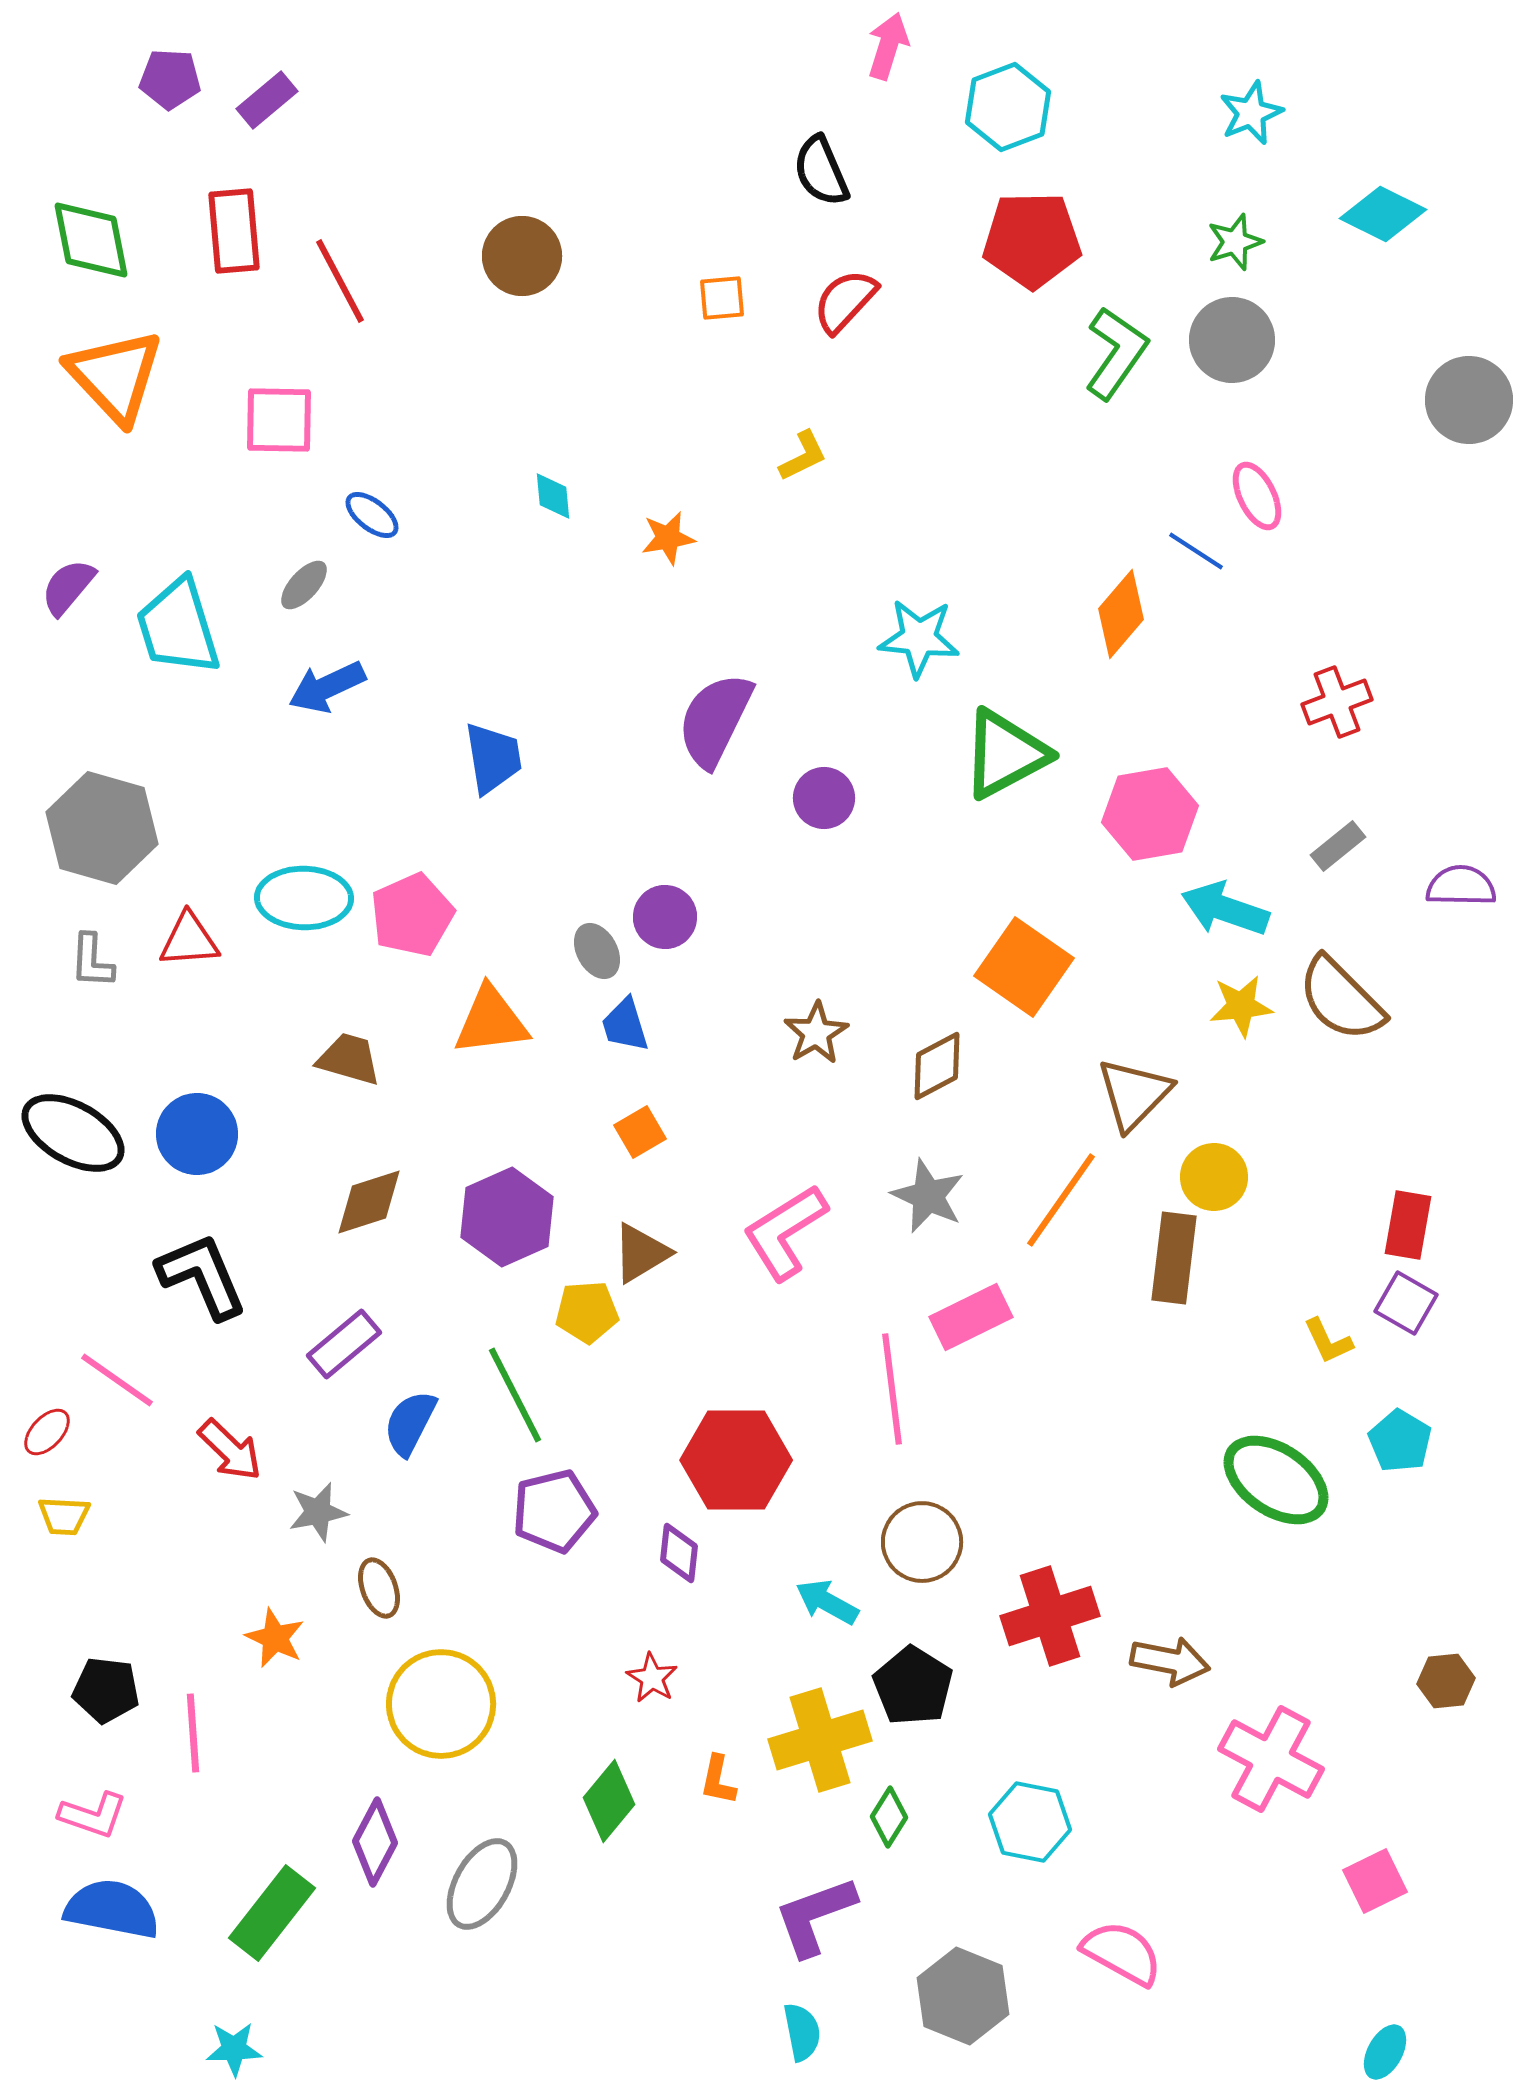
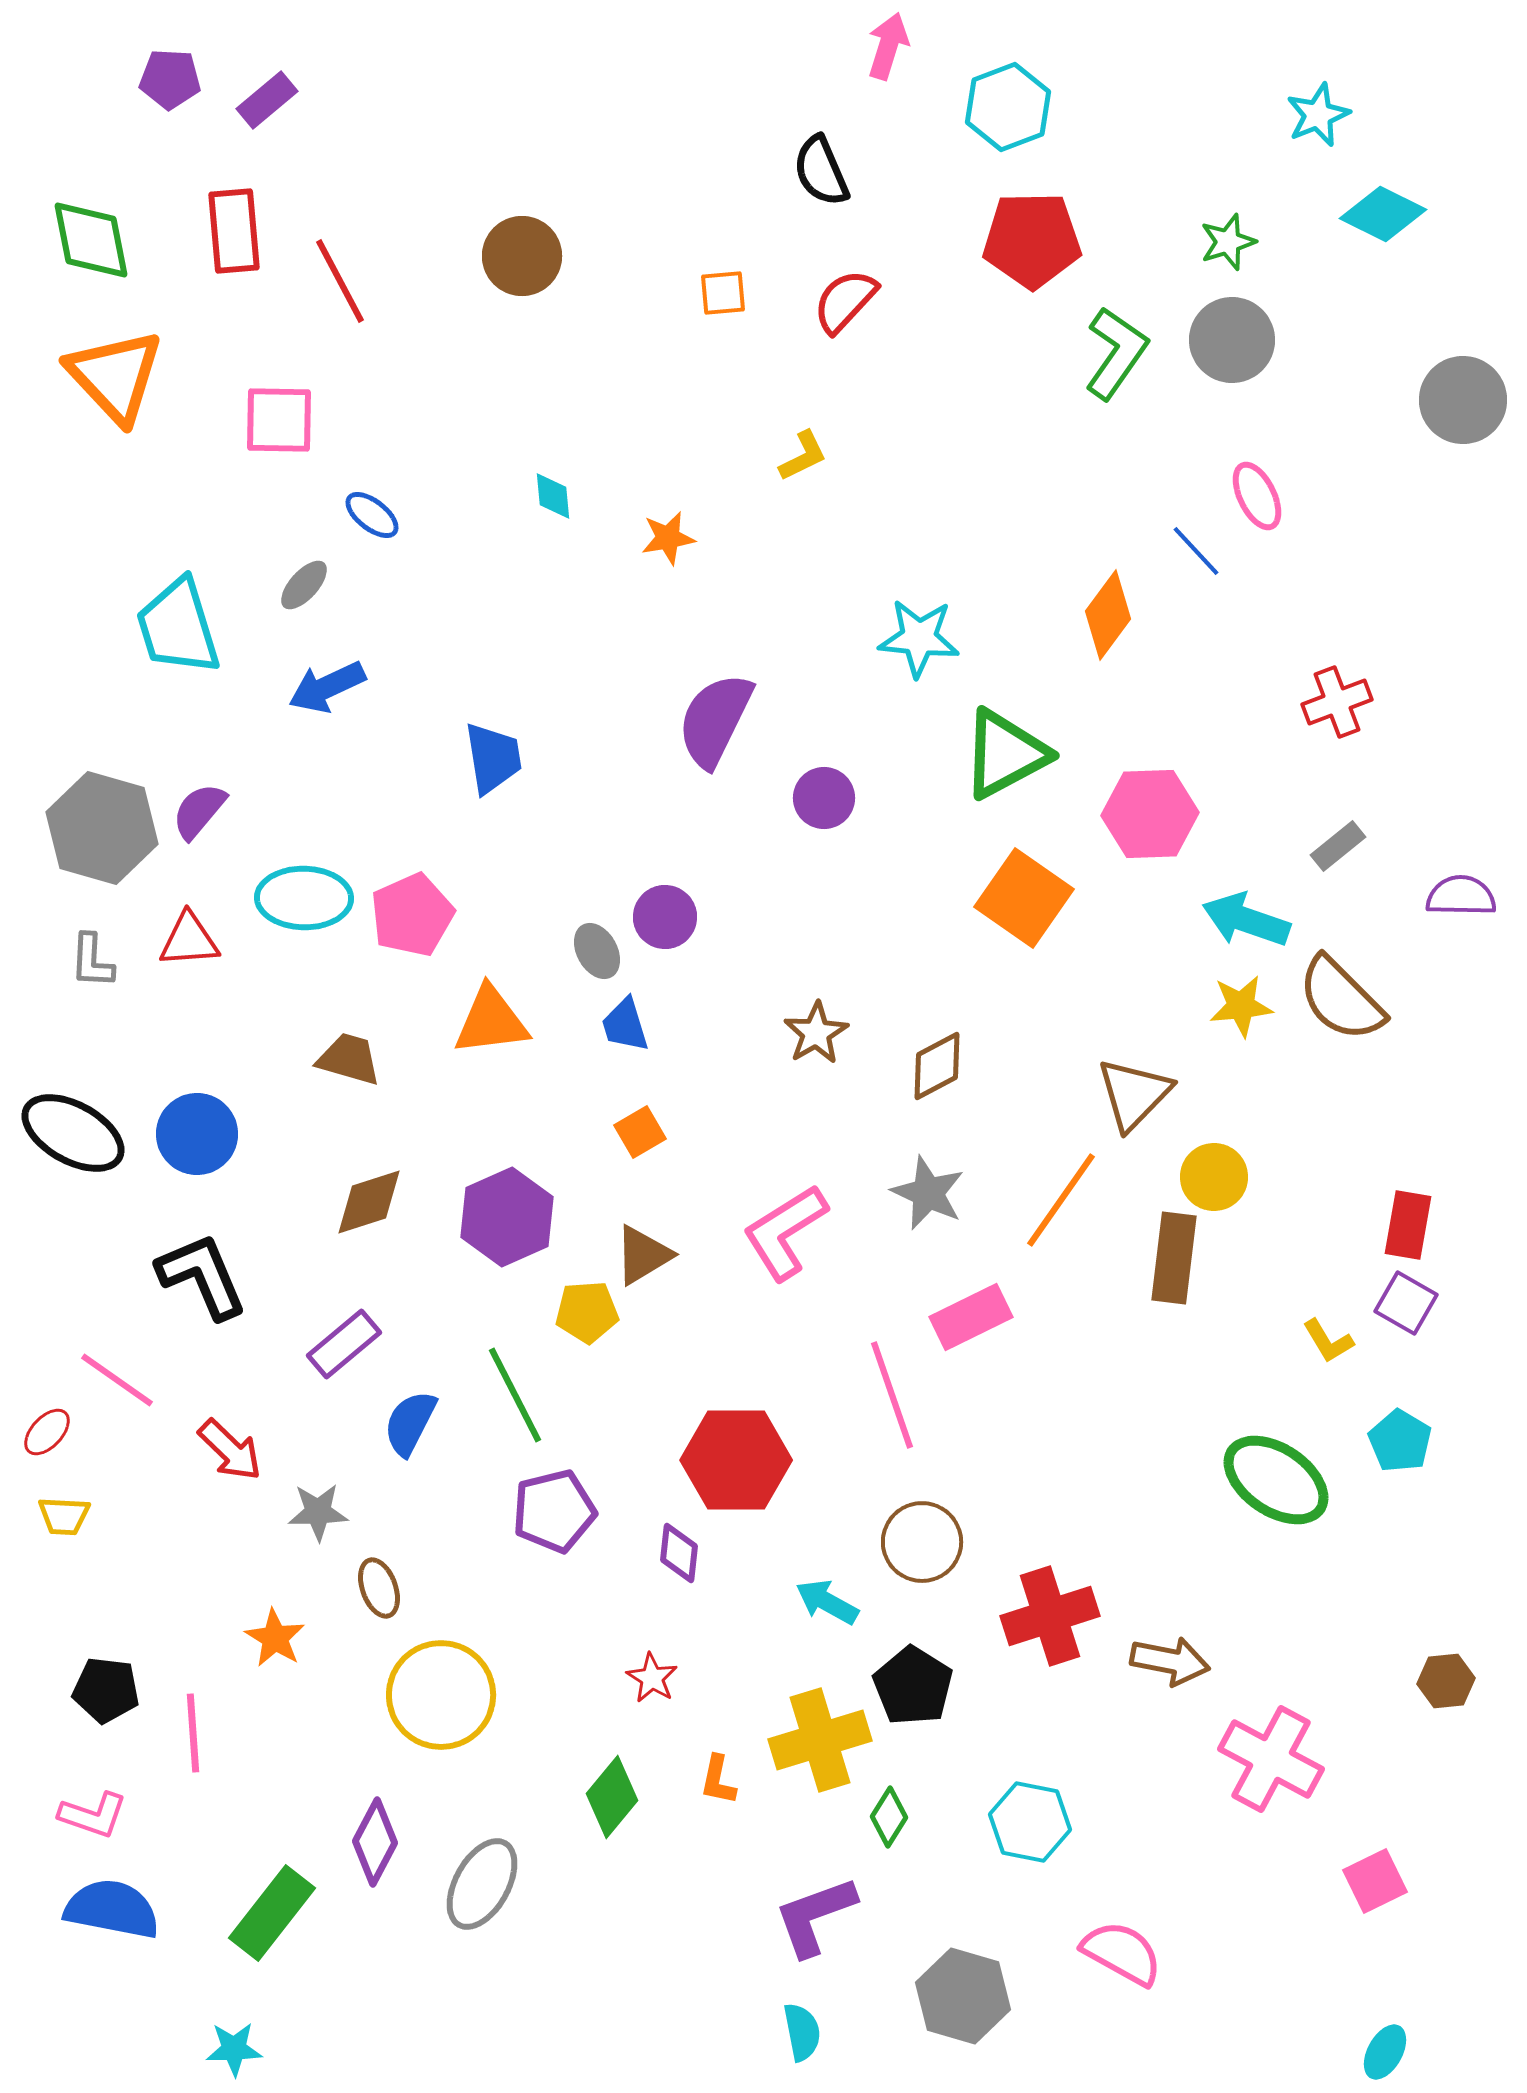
cyan star at (1251, 113): moved 67 px right, 2 px down
green star at (1235, 242): moved 7 px left
orange square at (722, 298): moved 1 px right, 5 px up
gray circle at (1469, 400): moved 6 px left
blue line at (1196, 551): rotated 14 degrees clockwise
purple semicircle at (68, 587): moved 131 px right, 224 px down
orange diamond at (1121, 614): moved 13 px left, 1 px down; rotated 4 degrees counterclockwise
pink hexagon at (1150, 814): rotated 8 degrees clockwise
purple semicircle at (1461, 886): moved 10 px down
cyan arrow at (1225, 909): moved 21 px right, 11 px down
orange square at (1024, 967): moved 69 px up
gray star at (928, 1196): moved 3 px up
brown triangle at (641, 1253): moved 2 px right, 2 px down
yellow L-shape at (1328, 1341): rotated 6 degrees counterclockwise
pink line at (892, 1389): moved 6 px down; rotated 12 degrees counterclockwise
gray star at (318, 1512): rotated 10 degrees clockwise
orange star at (275, 1638): rotated 6 degrees clockwise
yellow circle at (441, 1704): moved 9 px up
green diamond at (609, 1801): moved 3 px right, 4 px up
gray hexagon at (963, 1996): rotated 6 degrees counterclockwise
